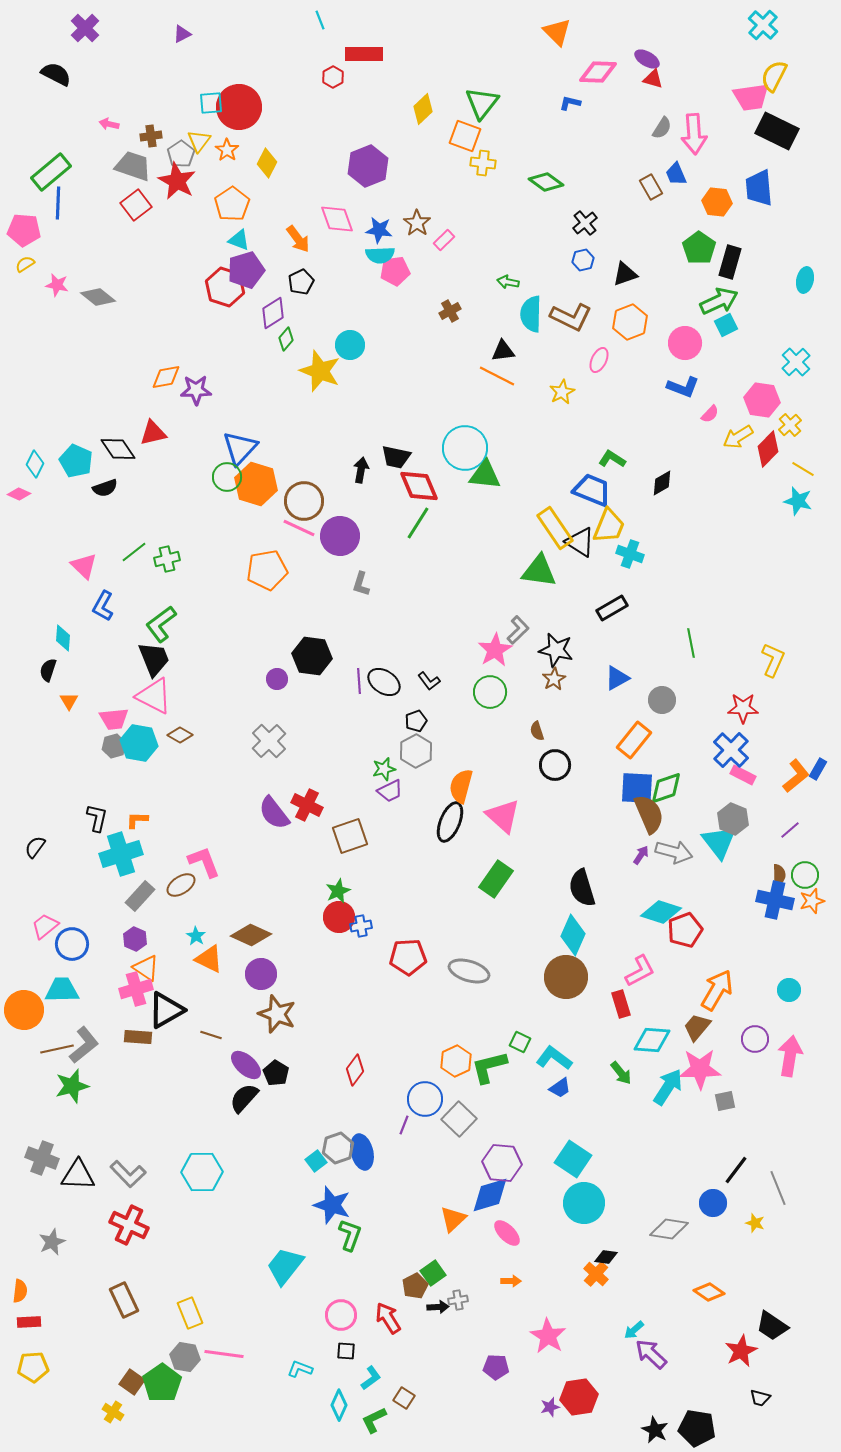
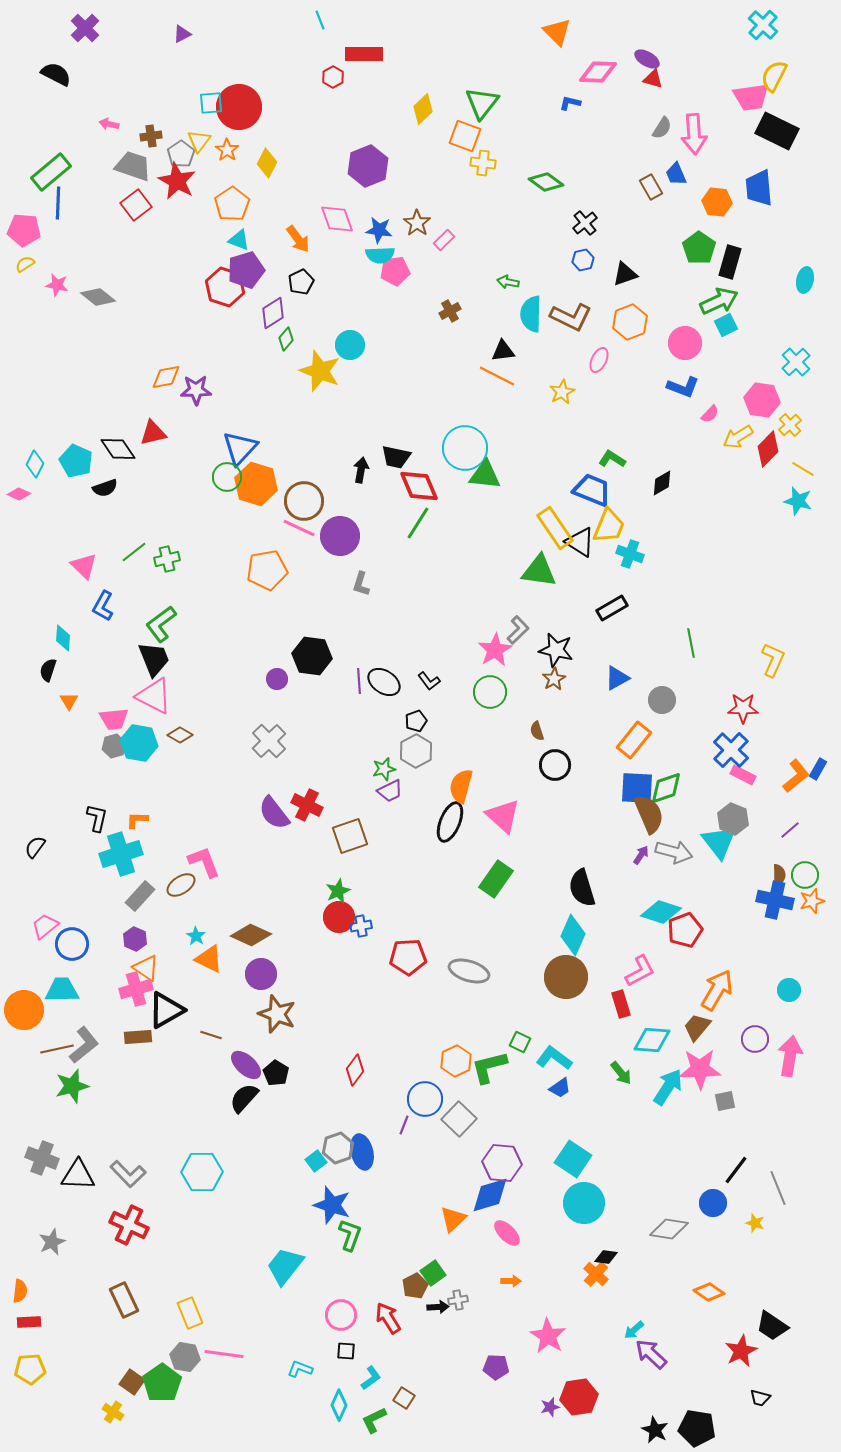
brown rectangle at (138, 1037): rotated 8 degrees counterclockwise
yellow pentagon at (33, 1367): moved 3 px left, 2 px down
